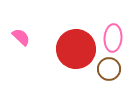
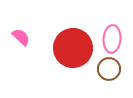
pink ellipse: moved 1 px left, 1 px down
red circle: moved 3 px left, 1 px up
